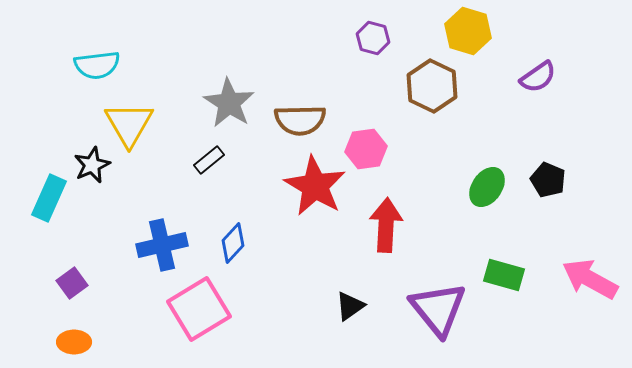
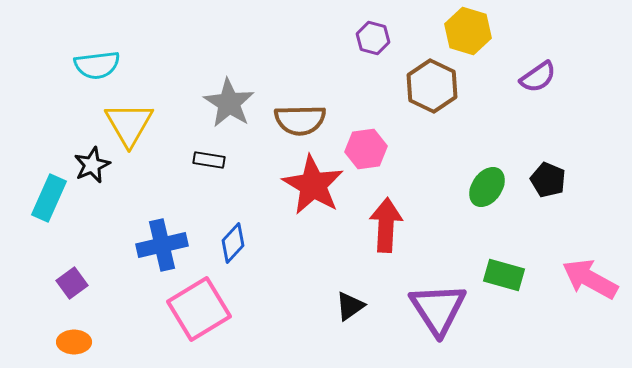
black rectangle: rotated 48 degrees clockwise
red star: moved 2 px left, 1 px up
purple triangle: rotated 6 degrees clockwise
